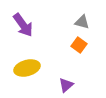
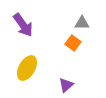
gray triangle: moved 1 px down; rotated 14 degrees counterclockwise
orange square: moved 6 px left, 2 px up
yellow ellipse: rotated 45 degrees counterclockwise
